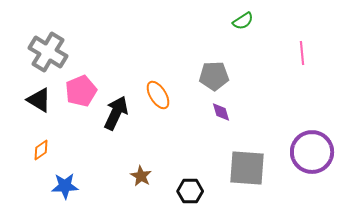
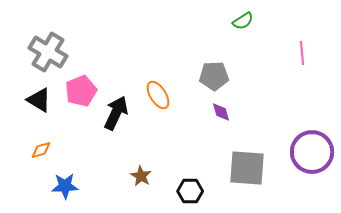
orange diamond: rotated 20 degrees clockwise
